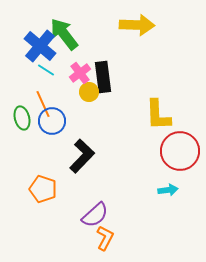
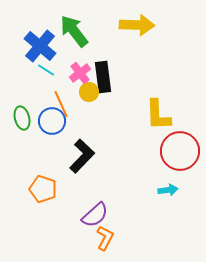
green arrow: moved 10 px right, 3 px up
orange line: moved 18 px right
